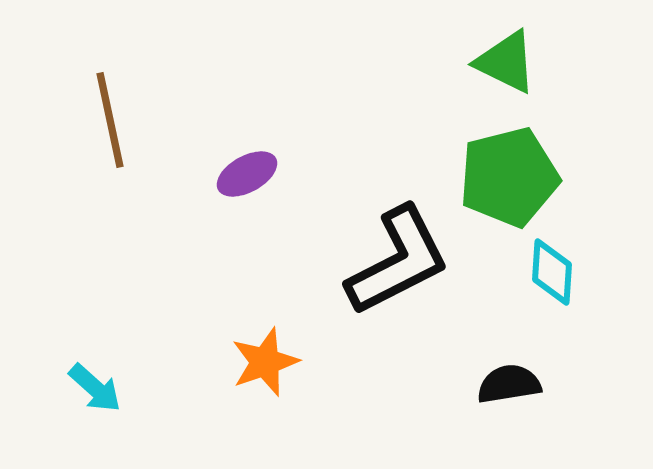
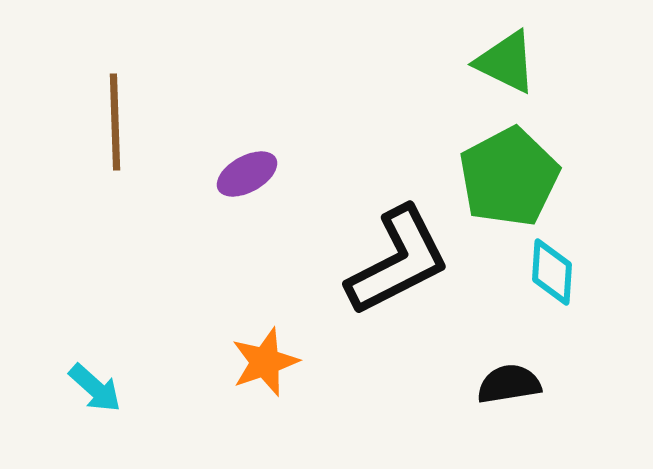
brown line: moved 5 px right, 2 px down; rotated 10 degrees clockwise
green pentagon: rotated 14 degrees counterclockwise
